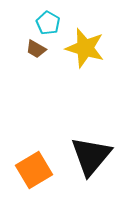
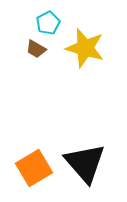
cyan pentagon: rotated 15 degrees clockwise
black triangle: moved 6 px left, 7 px down; rotated 21 degrees counterclockwise
orange square: moved 2 px up
